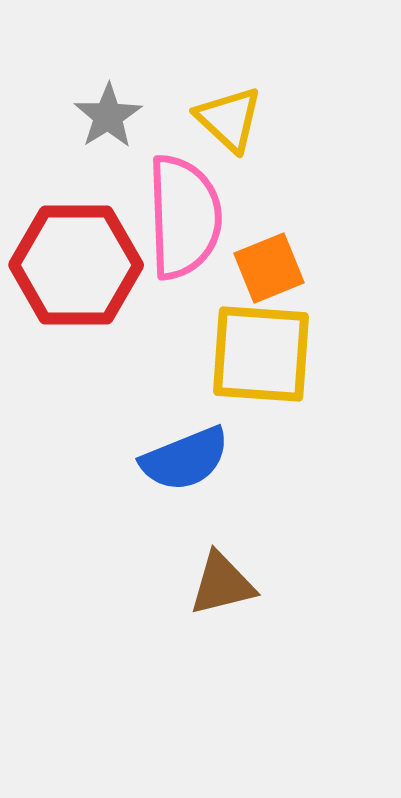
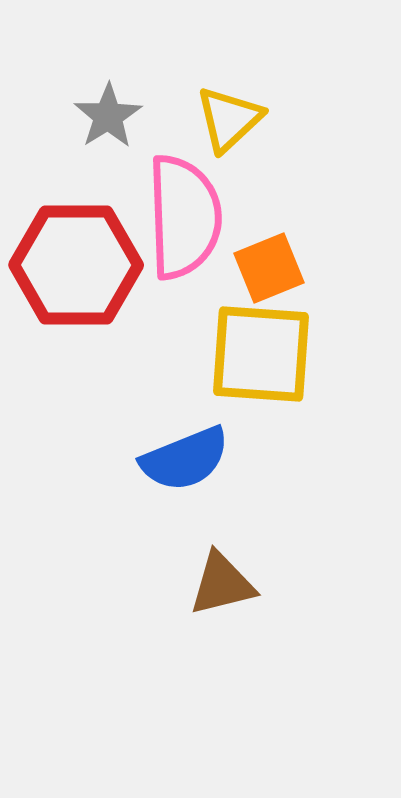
yellow triangle: rotated 34 degrees clockwise
